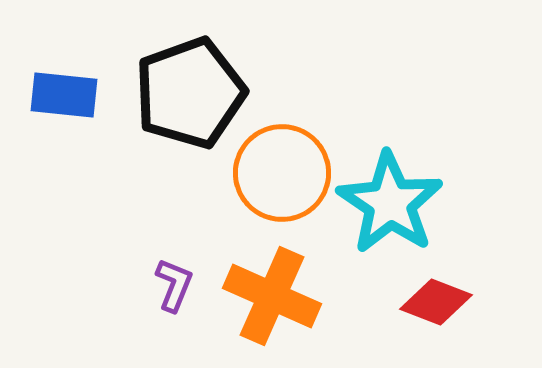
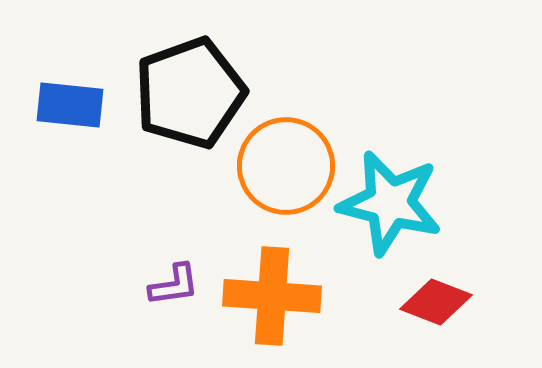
blue rectangle: moved 6 px right, 10 px down
orange circle: moved 4 px right, 7 px up
cyan star: rotated 20 degrees counterclockwise
purple L-shape: rotated 60 degrees clockwise
orange cross: rotated 20 degrees counterclockwise
